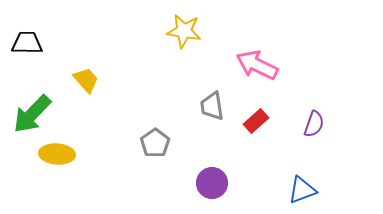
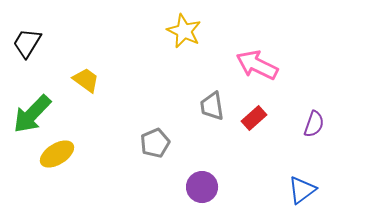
yellow star: rotated 16 degrees clockwise
black trapezoid: rotated 60 degrees counterclockwise
yellow trapezoid: rotated 12 degrees counterclockwise
red rectangle: moved 2 px left, 3 px up
gray pentagon: rotated 12 degrees clockwise
yellow ellipse: rotated 36 degrees counterclockwise
purple circle: moved 10 px left, 4 px down
blue triangle: rotated 16 degrees counterclockwise
